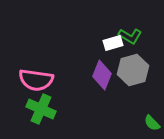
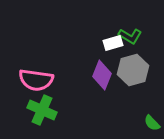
green cross: moved 1 px right, 1 px down
